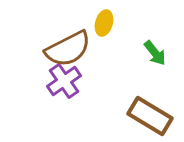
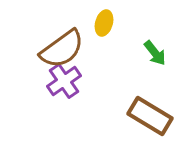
brown semicircle: moved 6 px left; rotated 9 degrees counterclockwise
